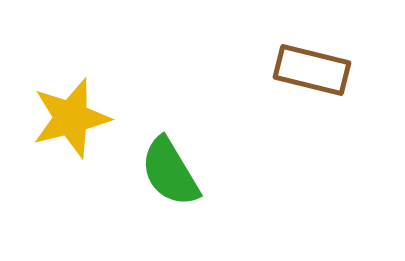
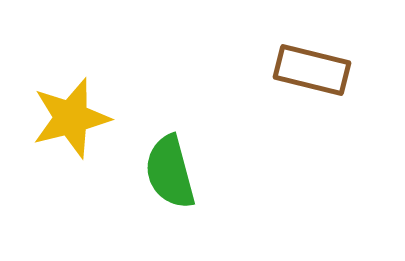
green semicircle: rotated 16 degrees clockwise
